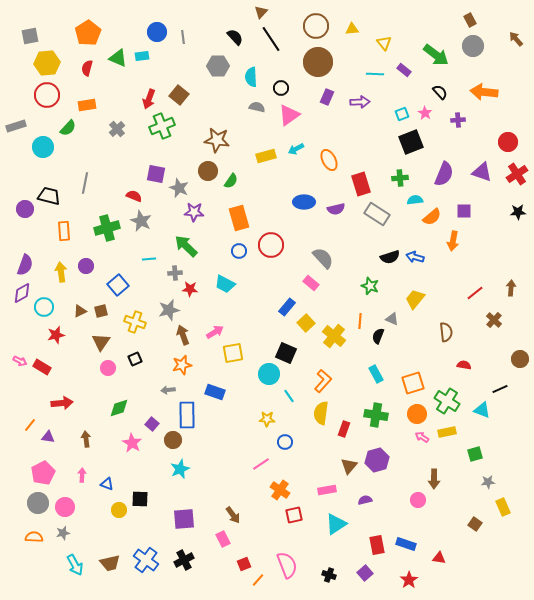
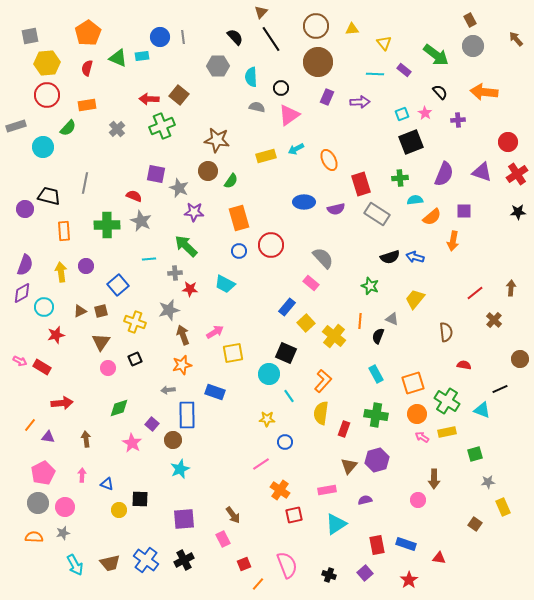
blue circle at (157, 32): moved 3 px right, 5 px down
red arrow at (149, 99): rotated 72 degrees clockwise
green cross at (107, 228): moved 3 px up; rotated 15 degrees clockwise
orange line at (258, 580): moved 4 px down
